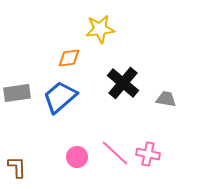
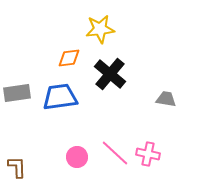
black cross: moved 13 px left, 9 px up
blue trapezoid: rotated 33 degrees clockwise
